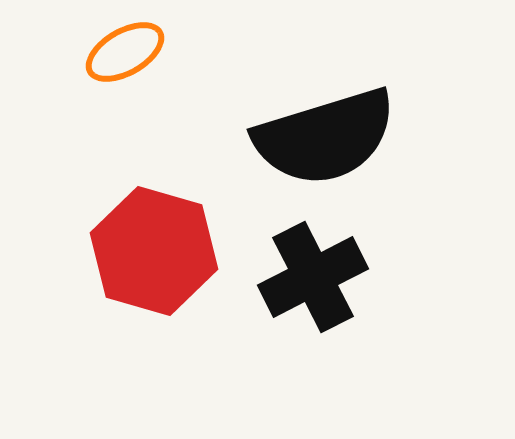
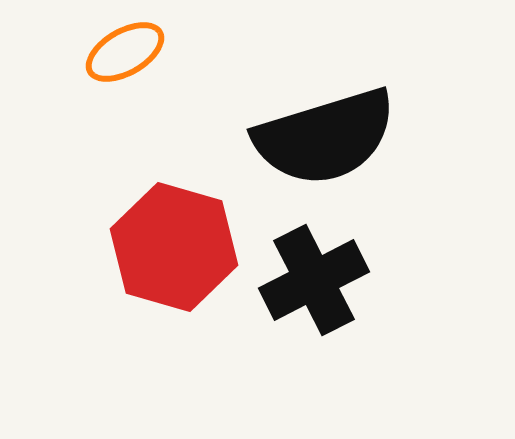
red hexagon: moved 20 px right, 4 px up
black cross: moved 1 px right, 3 px down
